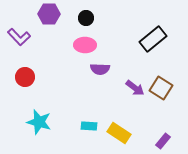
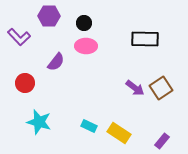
purple hexagon: moved 2 px down
black circle: moved 2 px left, 5 px down
black rectangle: moved 8 px left; rotated 40 degrees clockwise
pink ellipse: moved 1 px right, 1 px down
purple semicircle: moved 44 px left, 7 px up; rotated 54 degrees counterclockwise
red circle: moved 6 px down
brown square: rotated 25 degrees clockwise
cyan rectangle: rotated 21 degrees clockwise
purple rectangle: moved 1 px left
